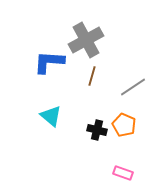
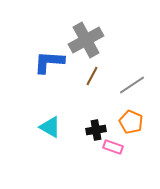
brown line: rotated 12 degrees clockwise
gray line: moved 1 px left, 2 px up
cyan triangle: moved 1 px left, 11 px down; rotated 10 degrees counterclockwise
orange pentagon: moved 7 px right, 3 px up
black cross: moved 1 px left; rotated 24 degrees counterclockwise
pink rectangle: moved 10 px left, 26 px up
